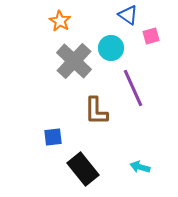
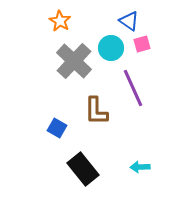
blue triangle: moved 1 px right, 6 px down
pink square: moved 9 px left, 8 px down
blue square: moved 4 px right, 9 px up; rotated 36 degrees clockwise
cyan arrow: rotated 18 degrees counterclockwise
